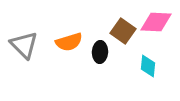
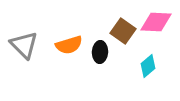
orange semicircle: moved 3 px down
cyan diamond: rotated 45 degrees clockwise
